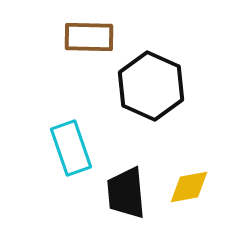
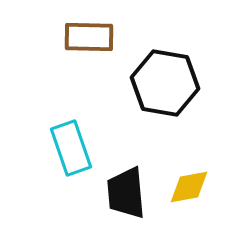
black hexagon: moved 14 px right, 3 px up; rotated 14 degrees counterclockwise
